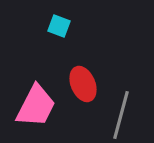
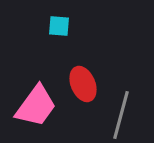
cyan square: rotated 15 degrees counterclockwise
pink trapezoid: rotated 9 degrees clockwise
